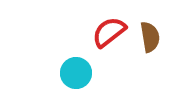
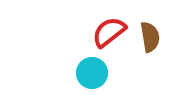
cyan circle: moved 16 px right
